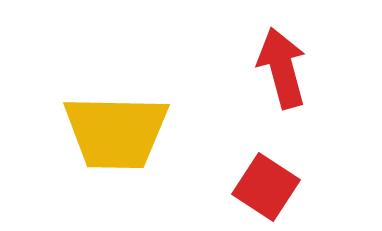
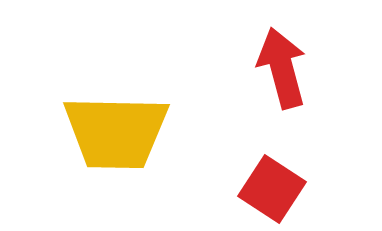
red square: moved 6 px right, 2 px down
